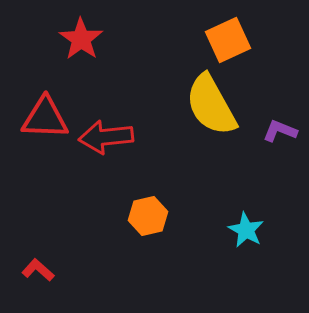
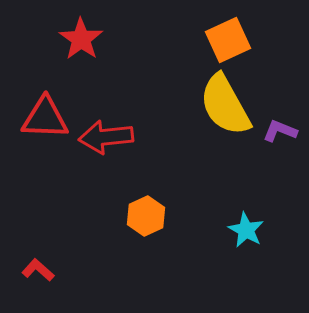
yellow semicircle: moved 14 px right
orange hexagon: moved 2 px left; rotated 12 degrees counterclockwise
